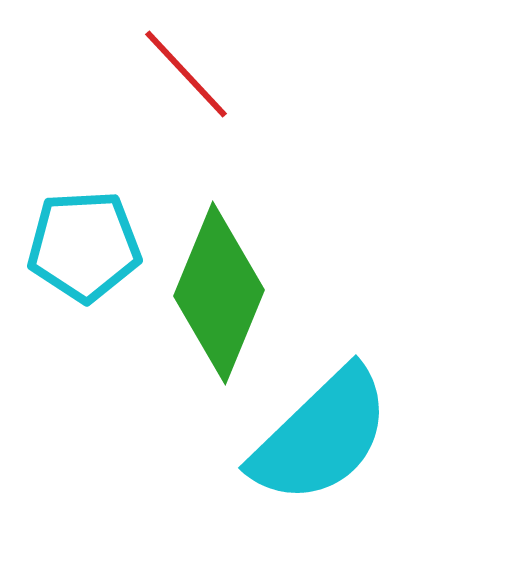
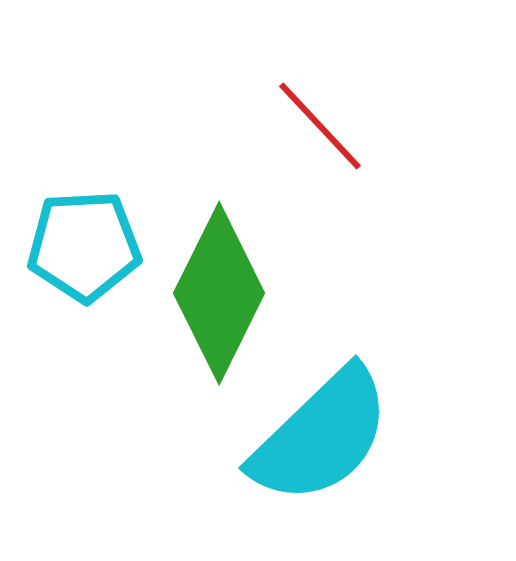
red line: moved 134 px right, 52 px down
green diamond: rotated 4 degrees clockwise
